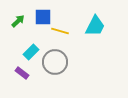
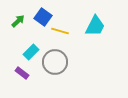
blue square: rotated 36 degrees clockwise
